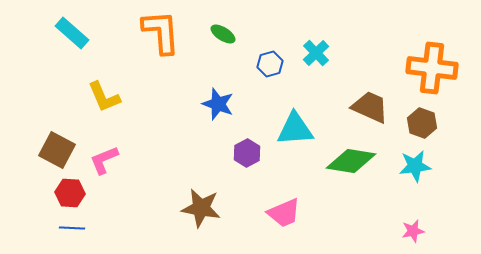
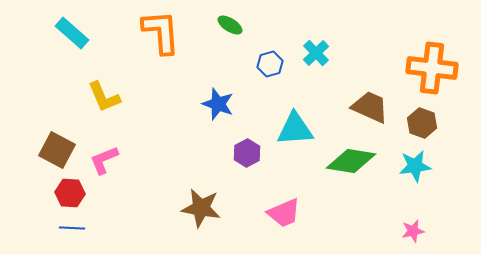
green ellipse: moved 7 px right, 9 px up
